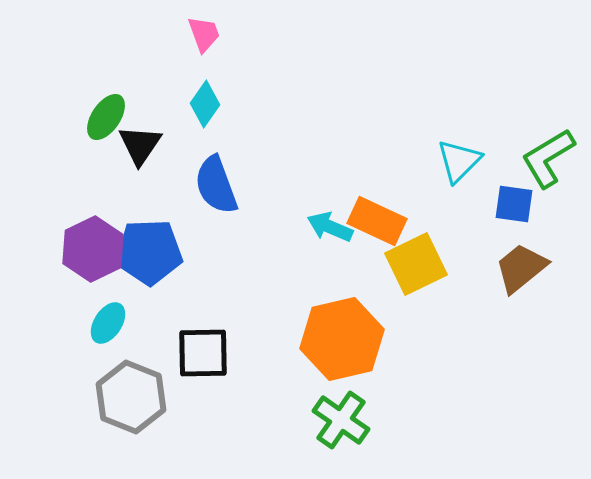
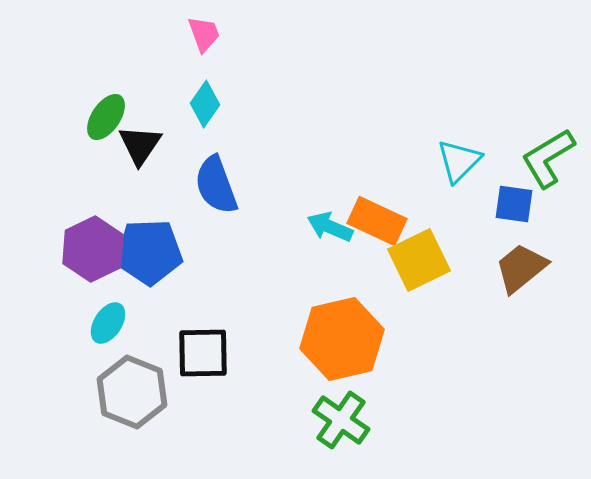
yellow square: moved 3 px right, 4 px up
gray hexagon: moved 1 px right, 5 px up
